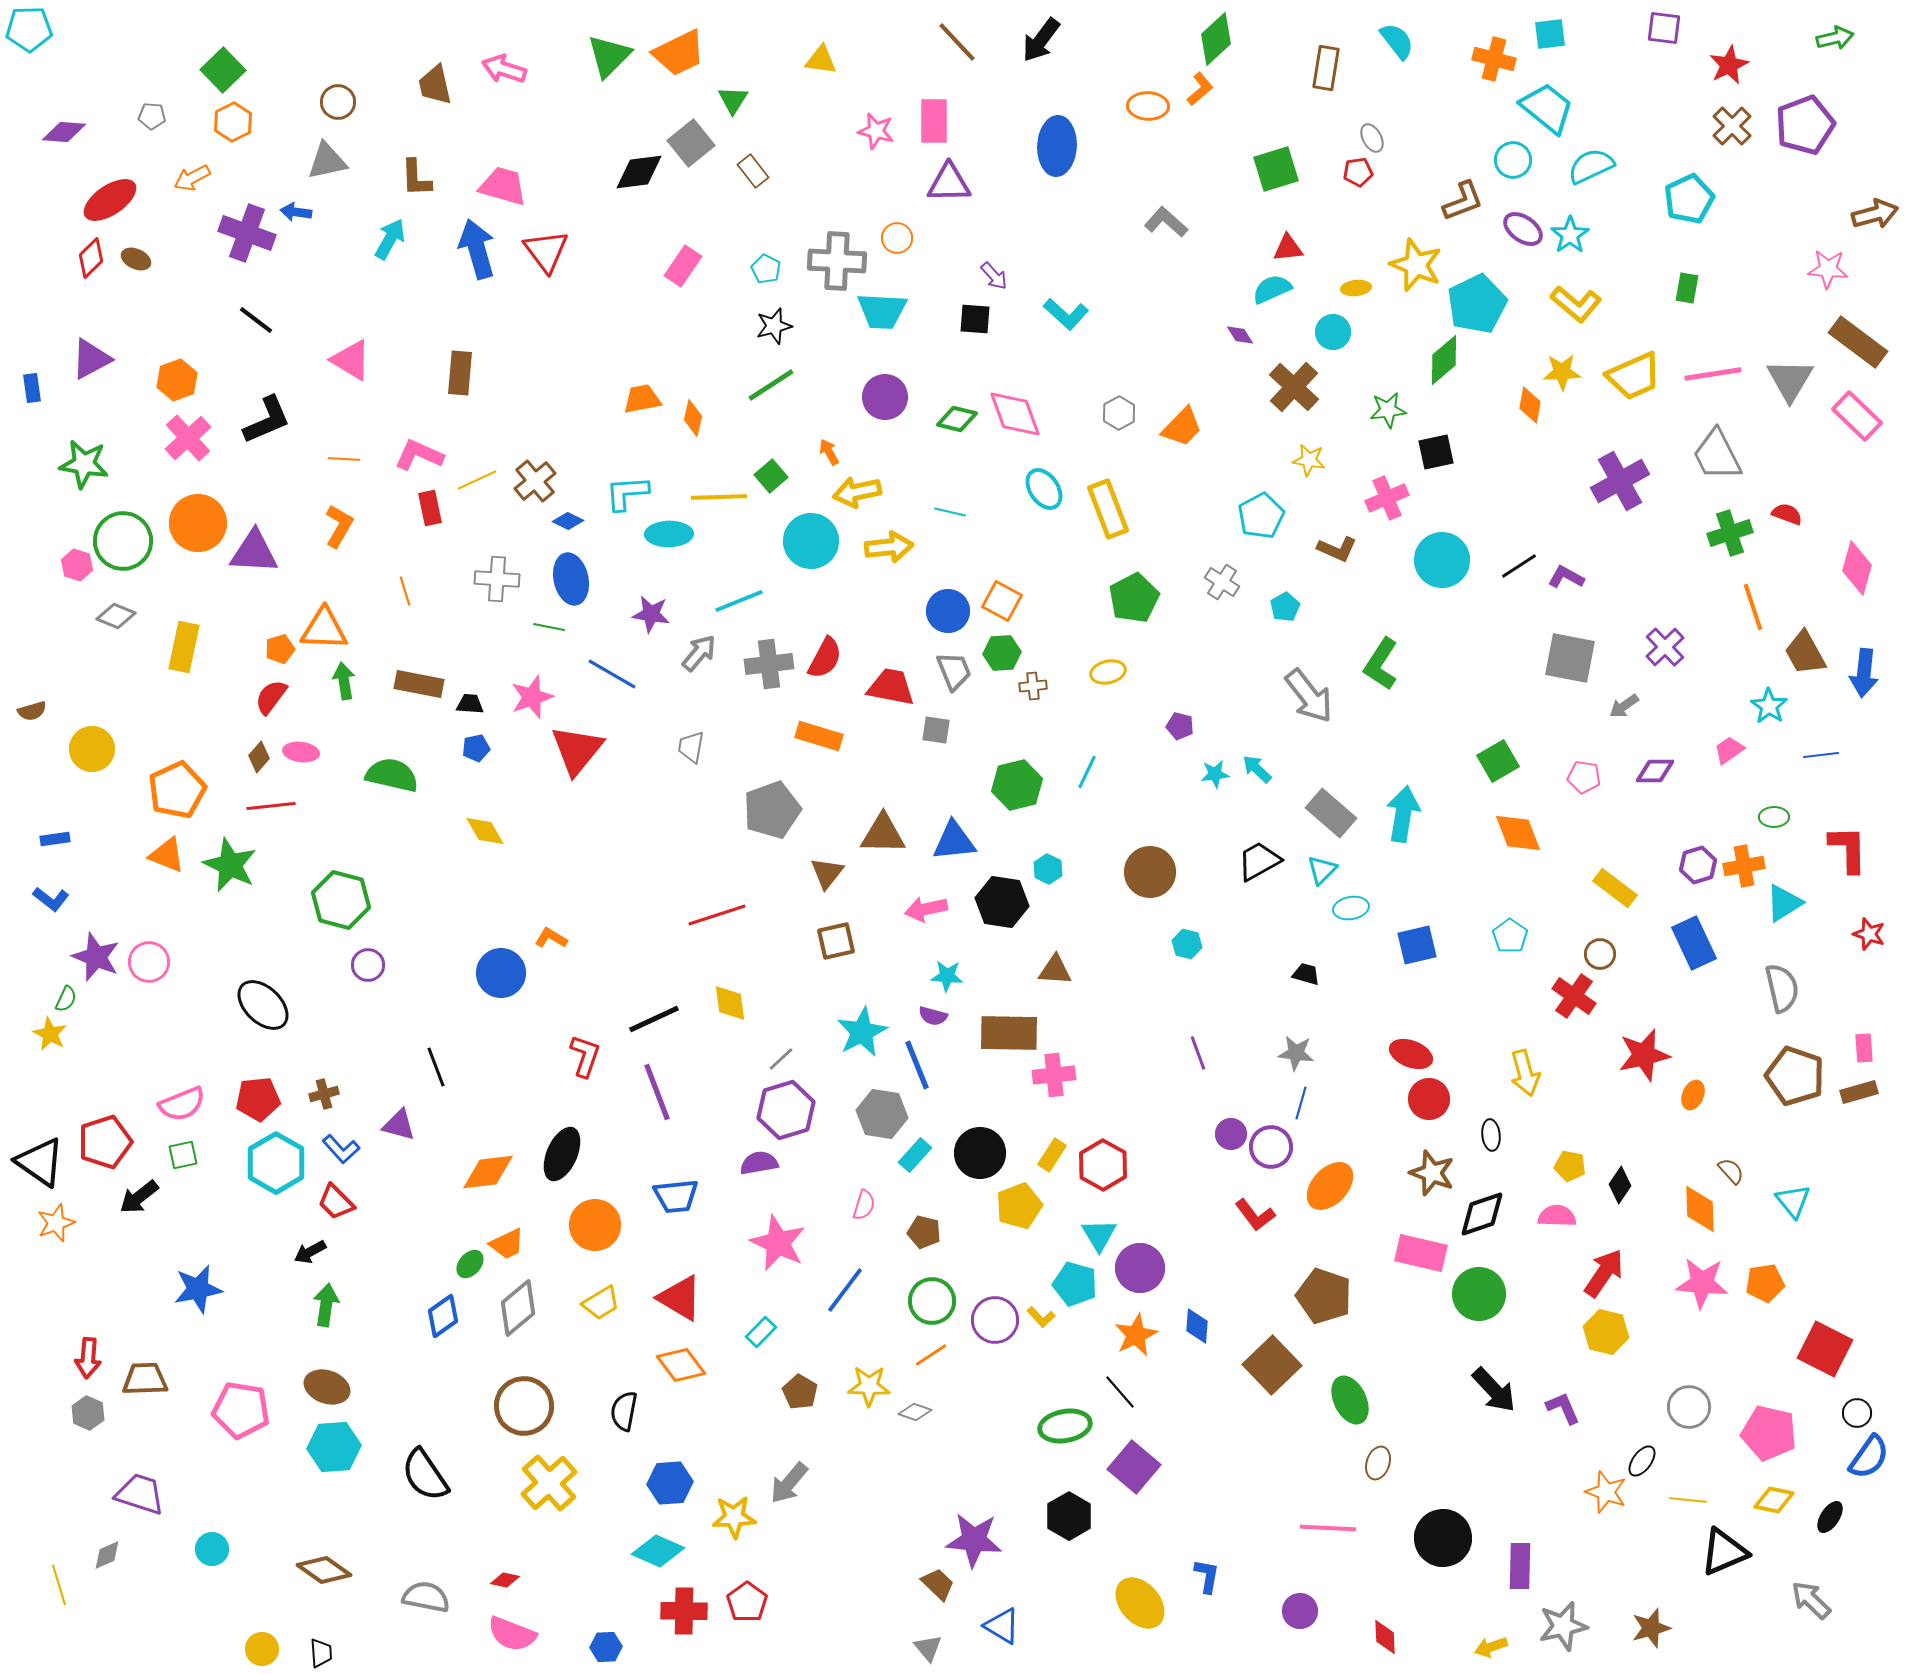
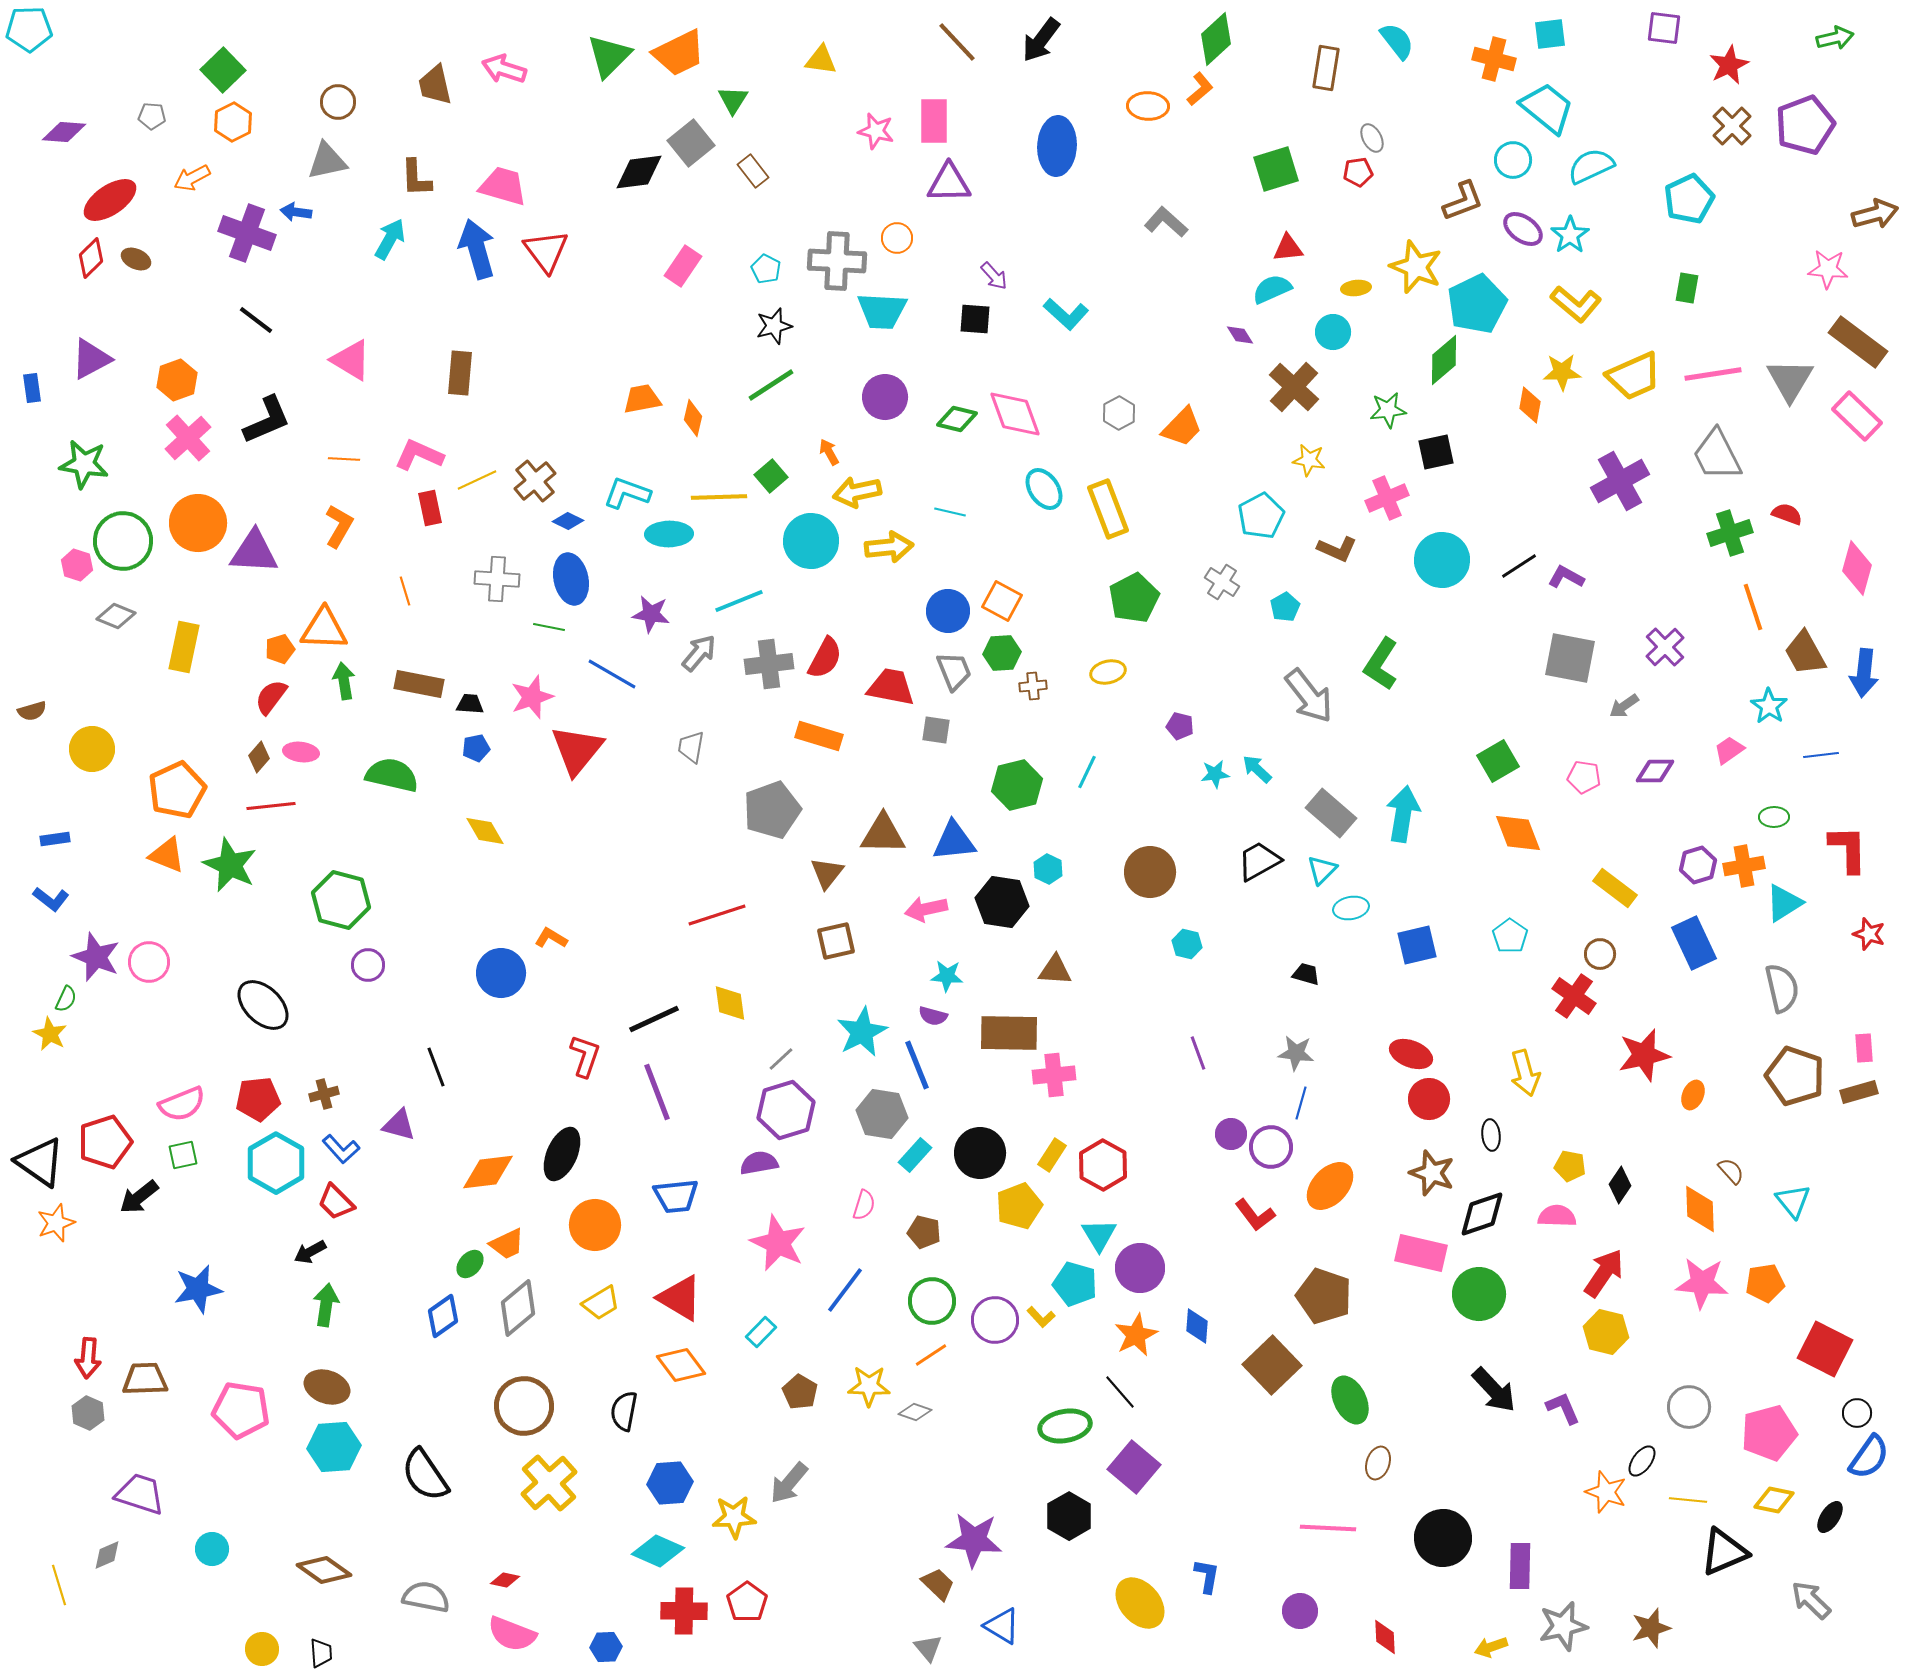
yellow star at (1416, 265): moved 2 px down
cyan L-shape at (627, 493): rotated 24 degrees clockwise
pink pentagon at (1769, 1433): rotated 28 degrees counterclockwise
